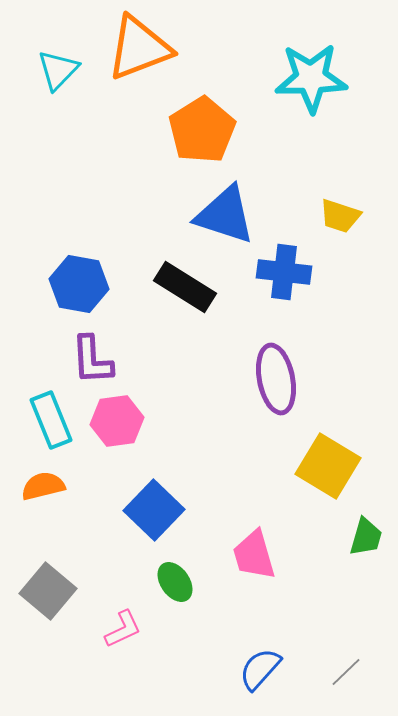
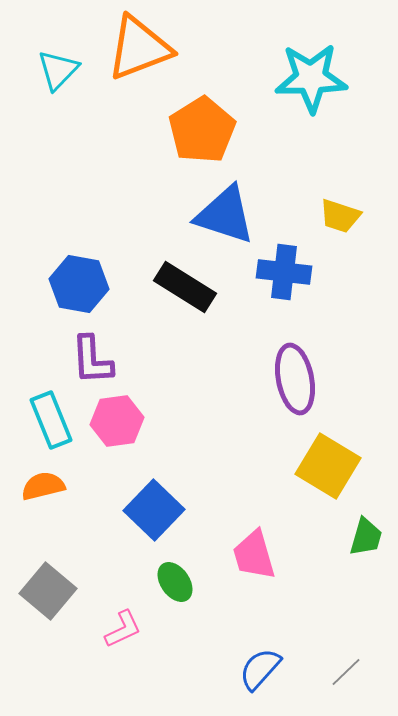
purple ellipse: moved 19 px right
